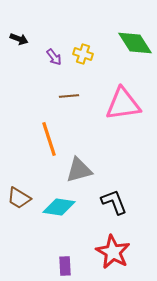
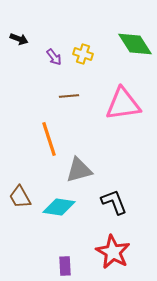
green diamond: moved 1 px down
brown trapezoid: moved 1 px right, 1 px up; rotated 30 degrees clockwise
